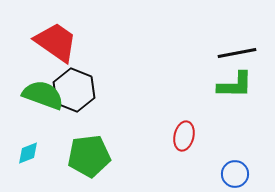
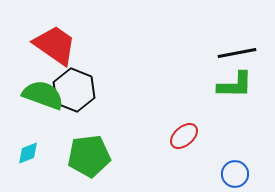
red trapezoid: moved 1 px left, 3 px down
red ellipse: rotated 36 degrees clockwise
